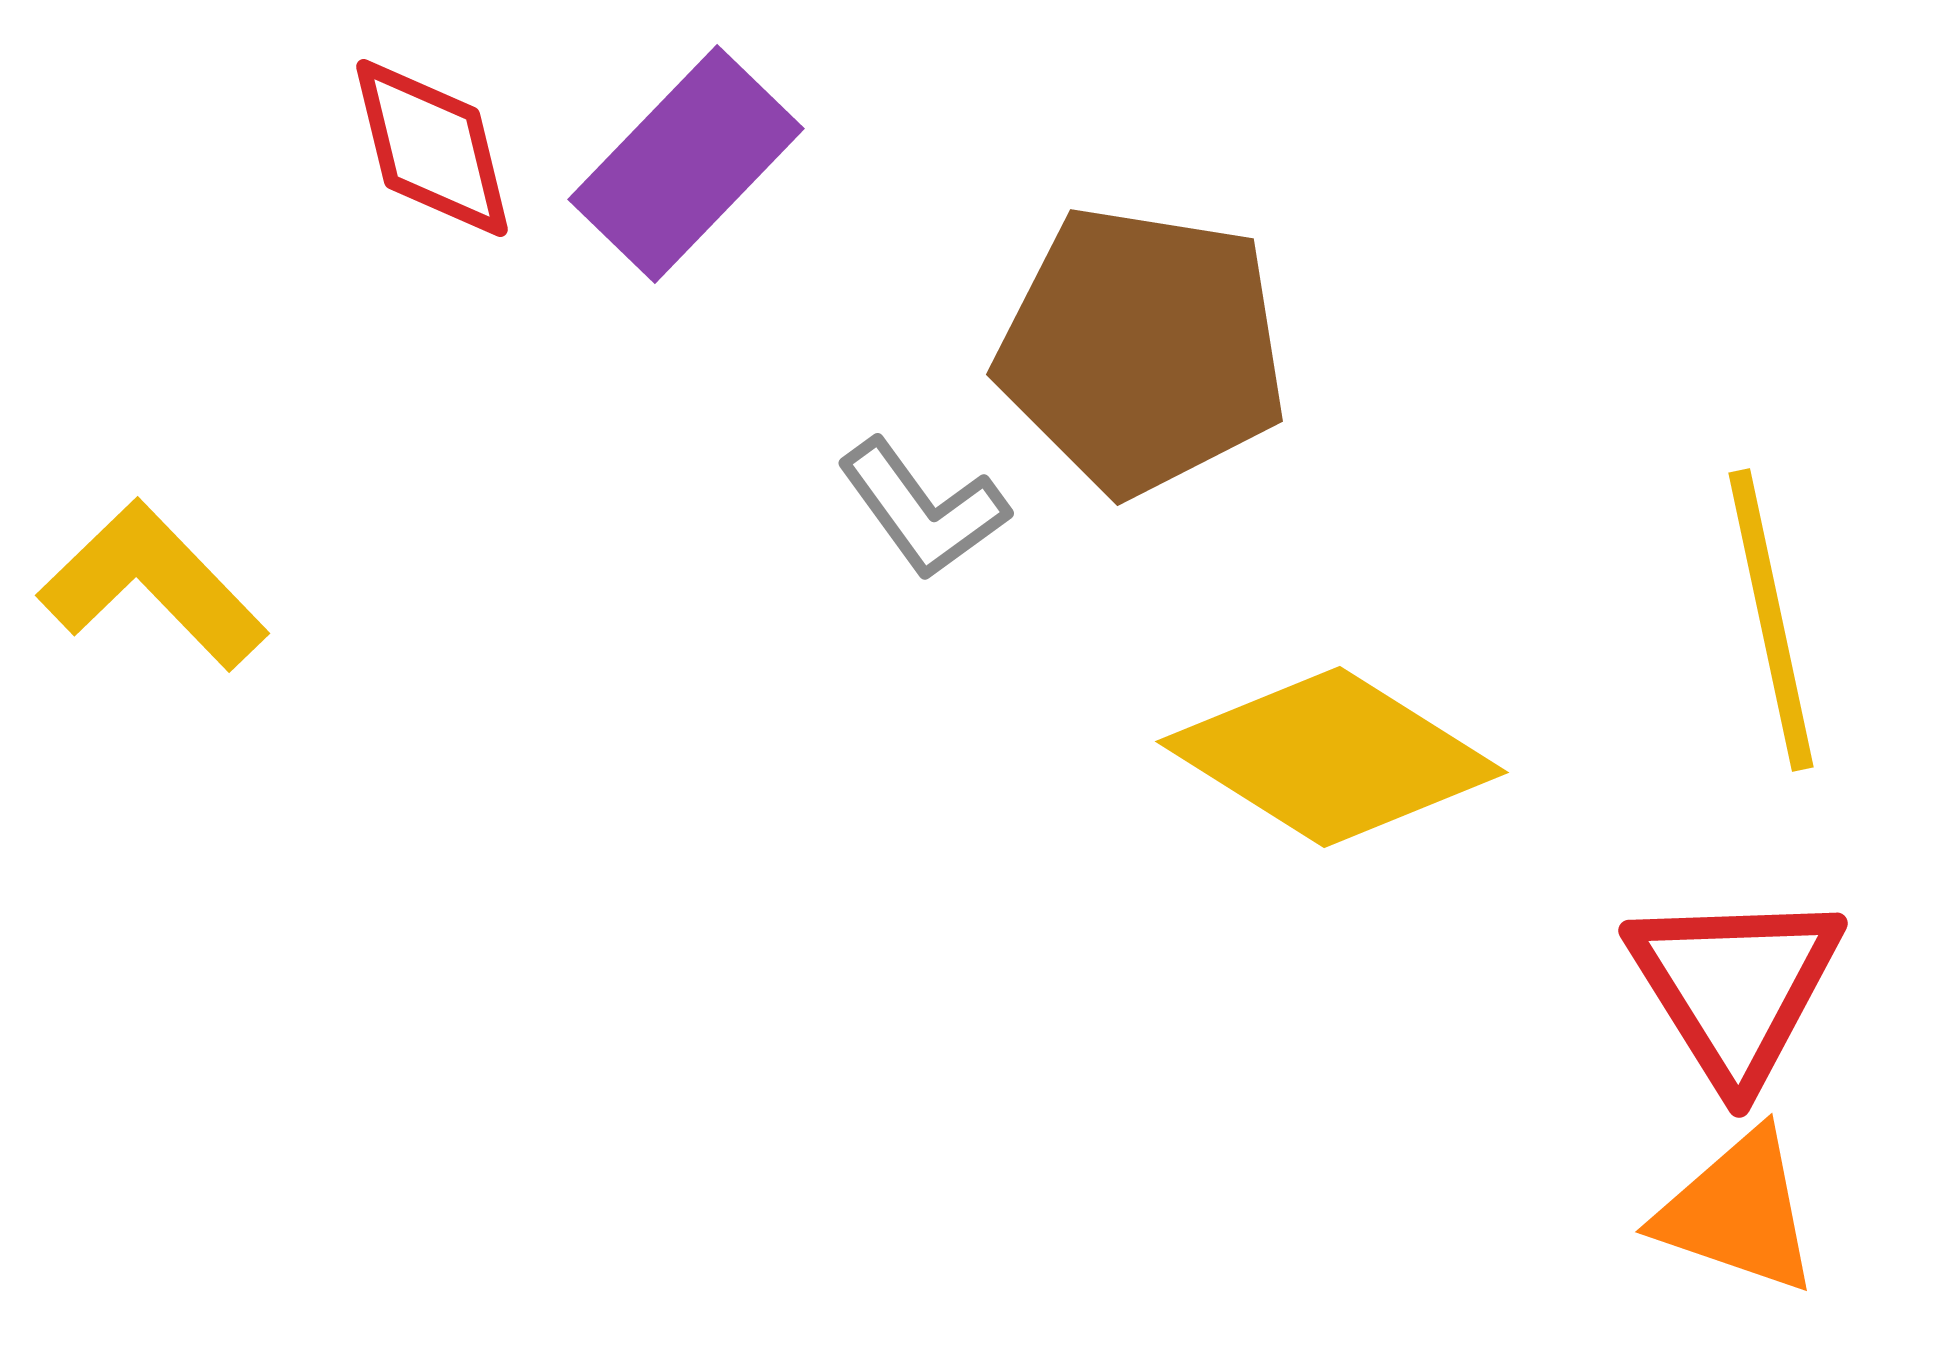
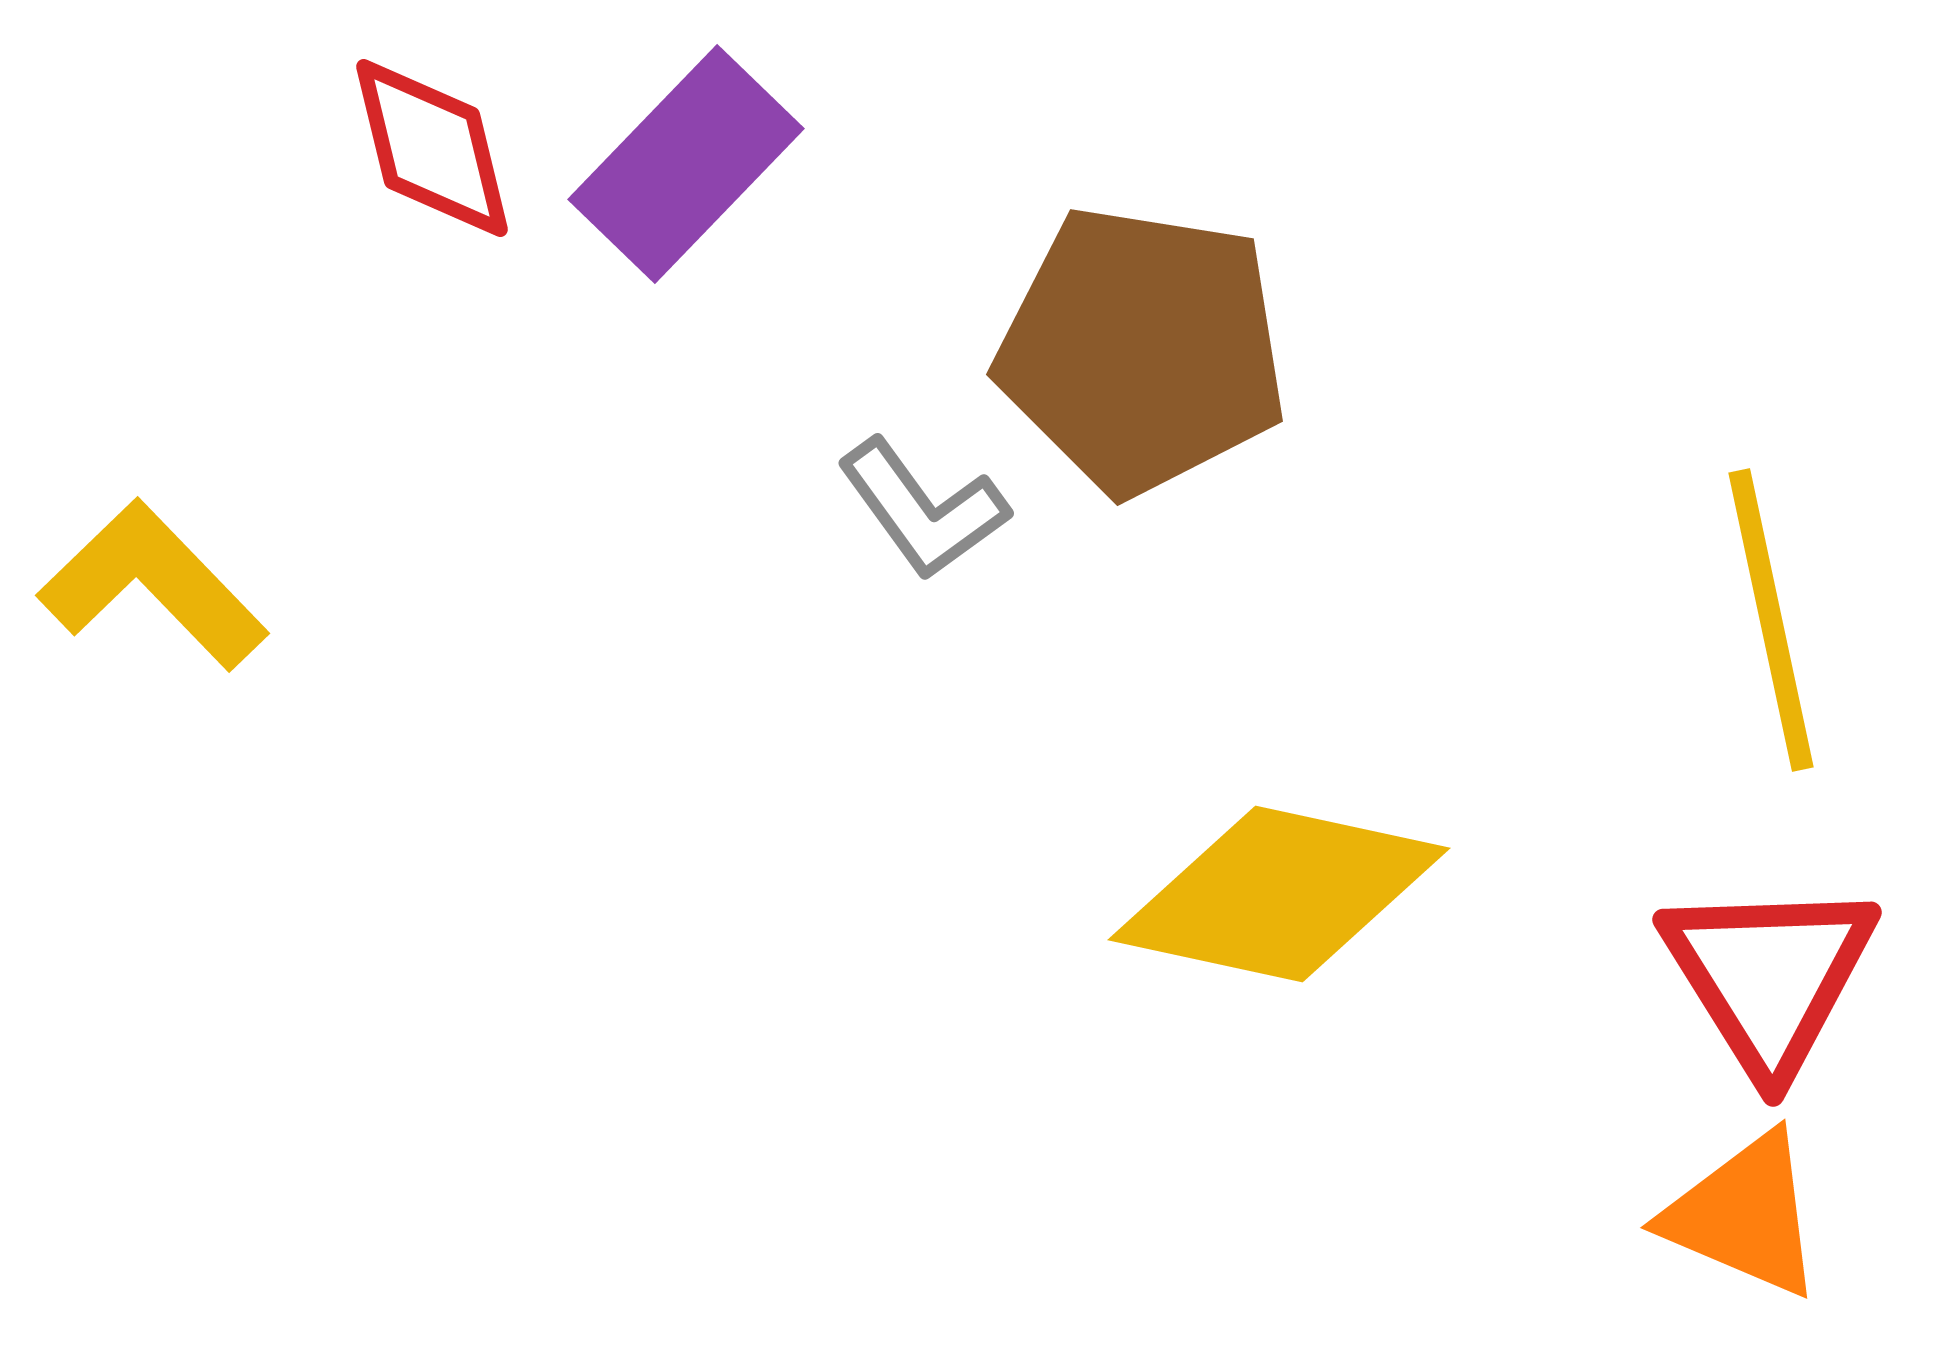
yellow diamond: moved 53 px left, 137 px down; rotated 20 degrees counterclockwise
red triangle: moved 34 px right, 11 px up
orange triangle: moved 6 px right, 3 px down; rotated 4 degrees clockwise
